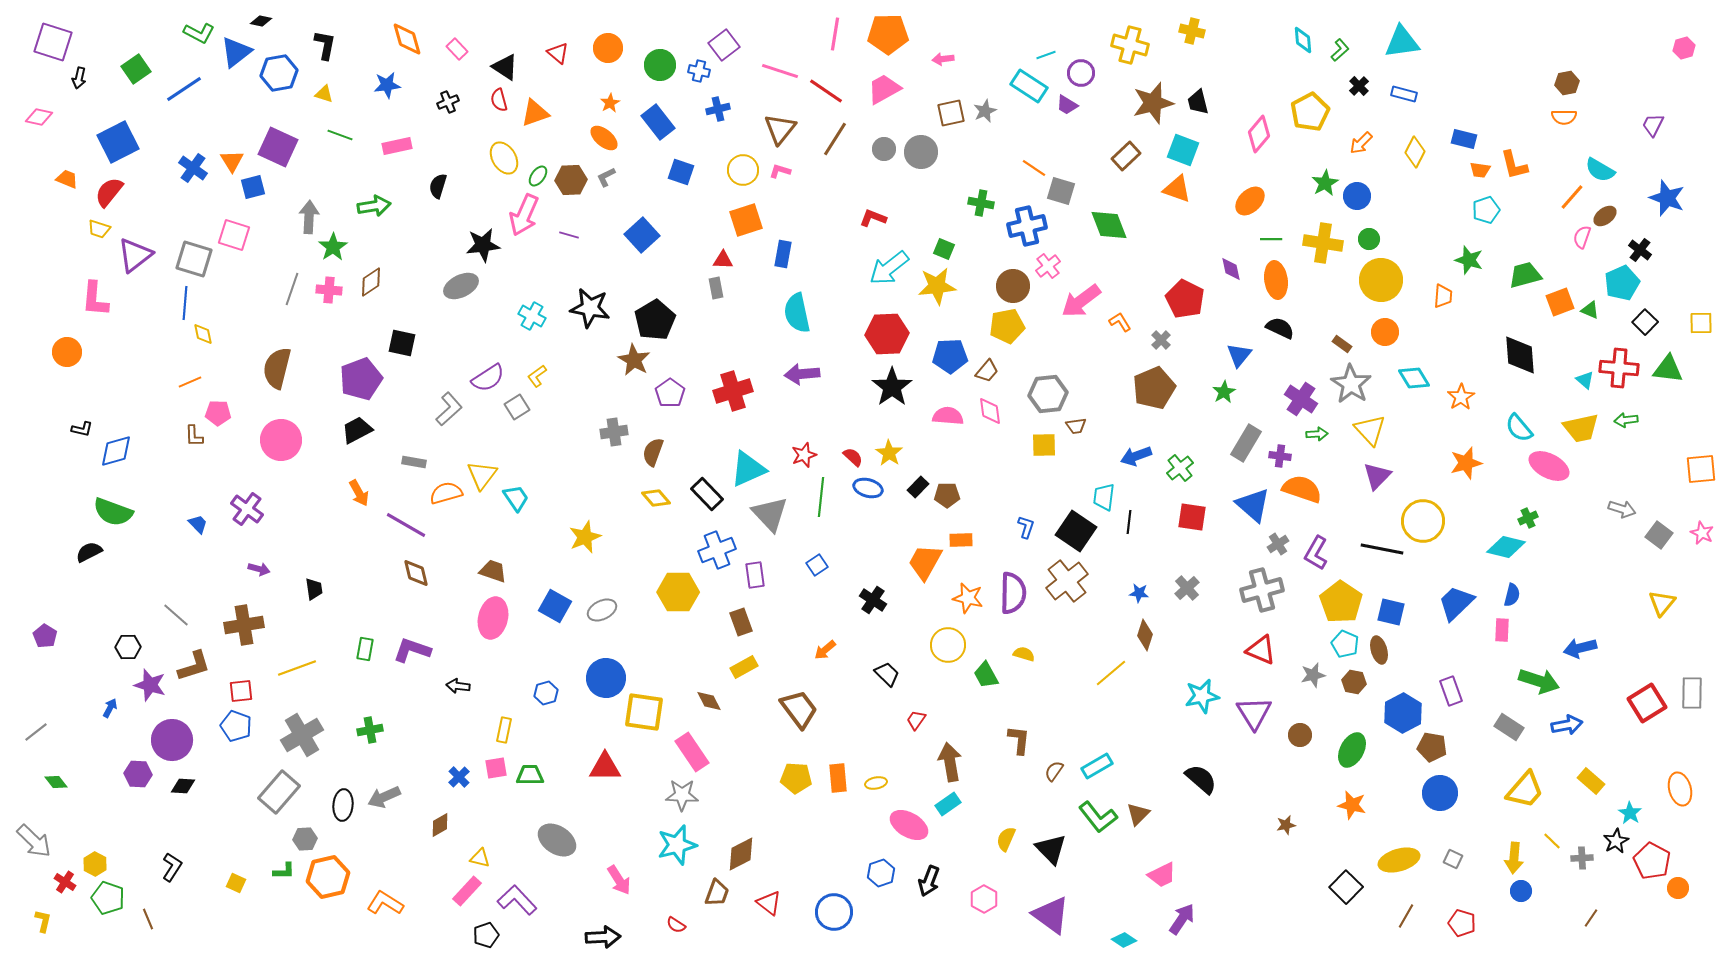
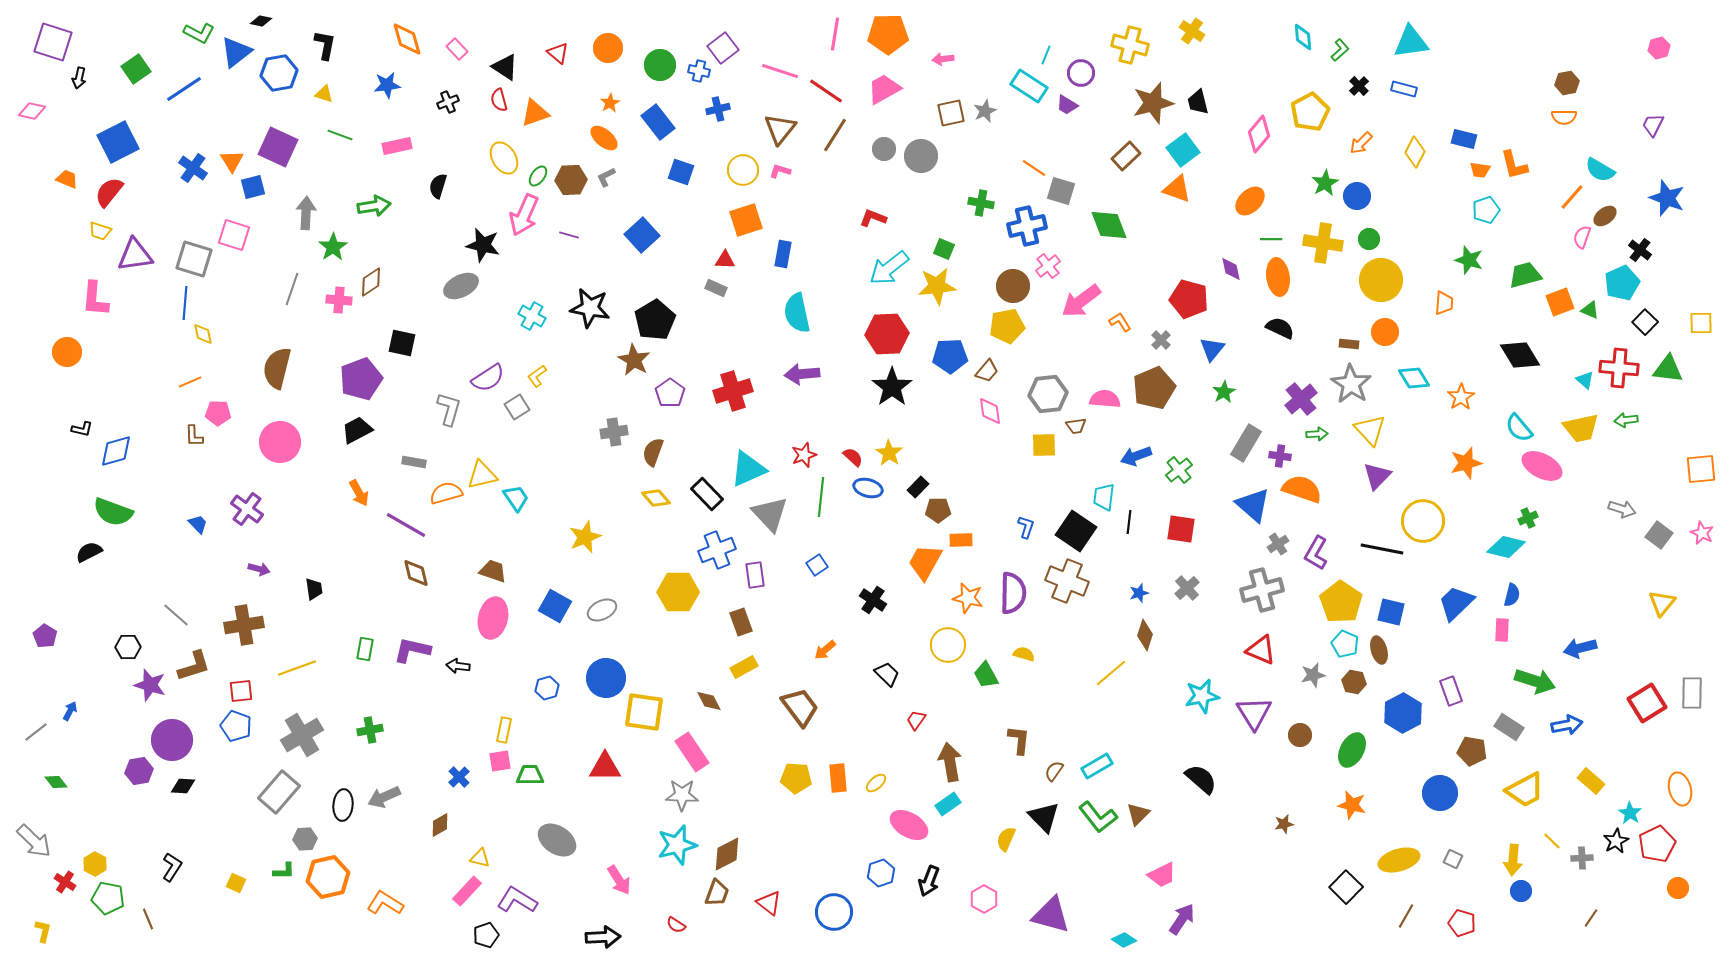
yellow cross at (1192, 31): rotated 20 degrees clockwise
cyan diamond at (1303, 40): moved 3 px up
cyan triangle at (1402, 42): moved 9 px right
purple square at (724, 45): moved 1 px left, 3 px down
pink hexagon at (1684, 48): moved 25 px left
cyan line at (1046, 55): rotated 48 degrees counterclockwise
blue rectangle at (1404, 94): moved 5 px up
pink diamond at (39, 117): moved 7 px left, 6 px up
brown line at (835, 139): moved 4 px up
cyan square at (1183, 150): rotated 32 degrees clockwise
gray circle at (921, 152): moved 4 px down
gray arrow at (309, 217): moved 3 px left, 4 px up
yellow trapezoid at (99, 229): moved 1 px right, 2 px down
black star at (483, 245): rotated 20 degrees clockwise
purple triangle at (135, 255): rotated 30 degrees clockwise
red triangle at (723, 260): moved 2 px right
orange ellipse at (1276, 280): moved 2 px right, 3 px up
gray rectangle at (716, 288): rotated 55 degrees counterclockwise
pink cross at (329, 290): moved 10 px right, 10 px down
orange trapezoid at (1443, 296): moved 1 px right, 7 px down
red pentagon at (1185, 299): moved 4 px right; rotated 12 degrees counterclockwise
brown rectangle at (1342, 344): moved 7 px right; rotated 30 degrees counterclockwise
blue triangle at (1239, 355): moved 27 px left, 6 px up
black diamond at (1520, 355): rotated 27 degrees counterclockwise
purple cross at (1301, 399): rotated 16 degrees clockwise
gray L-shape at (449, 409): rotated 32 degrees counterclockwise
pink semicircle at (948, 416): moved 157 px right, 17 px up
pink circle at (281, 440): moved 1 px left, 2 px down
pink ellipse at (1549, 466): moved 7 px left
green cross at (1180, 468): moved 1 px left, 2 px down
yellow triangle at (482, 475): rotated 40 degrees clockwise
brown pentagon at (947, 495): moved 9 px left, 15 px down
red square at (1192, 517): moved 11 px left, 12 px down
brown cross at (1067, 581): rotated 30 degrees counterclockwise
blue star at (1139, 593): rotated 24 degrees counterclockwise
purple L-shape at (412, 650): rotated 6 degrees counterclockwise
green arrow at (1539, 681): moved 4 px left
black arrow at (458, 686): moved 20 px up
blue hexagon at (546, 693): moved 1 px right, 5 px up
blue arrow at (110, 708): moved 40 px left, 3 px down
brown trapezoid at (799, 709): moved 1 px right, 2 px up
brown pentagon at (1432, 747): moved 40 px right, 4 px down
pink square at (496, 768): moved 4 px right, 7 px up
purple hexagon at (138, 774): moved 1 px right, 3 px up; rotated 12 degrees counterclockwise
yellow ellipse at (876, 783): rotated 30 degrees counterclockwise
yellow trapezoid at (1525, 790): rotated 21 degrees clockwise
brown star at (1286, 825): moved 2 px left, 1 px up
black triangle at (1051, 849): moved 7 px left, 32 px up
brown diamond at (741, 854): moved 14 px left
yellow arrow at (1514, 858): moved 1 px left, 2 px down
red pentagon at (1652, 861): moved 5 px right, 17 px up; rotated 18 degrees clockwise
green pentagon at (108, 898): rotated 8 degrees counterclockwise
purple L-shape at (517, 900): rotated 15 degrees counterclockwise
purple triangle at (1051, 915): rotated 21 degrees counterclockwise
yellow L-shape at (43, 921): moved 10 px down
